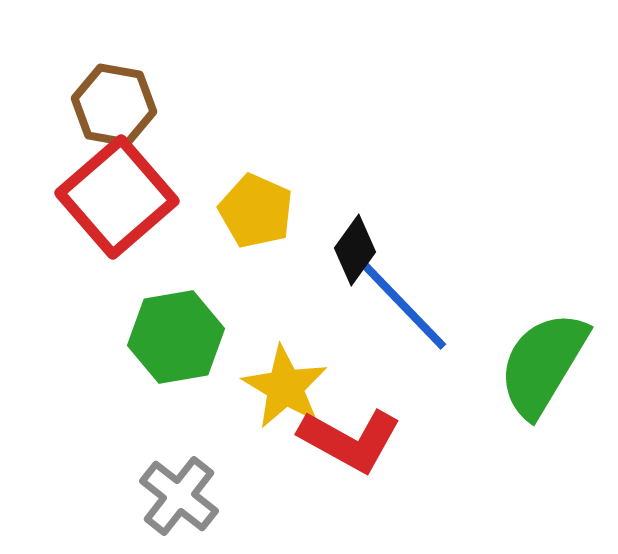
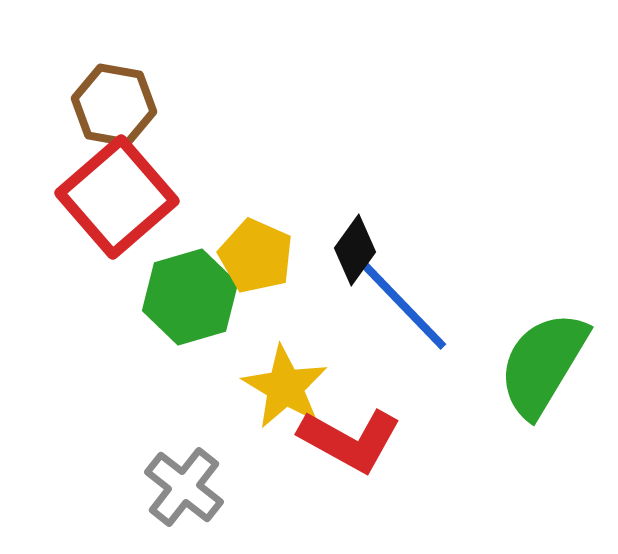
yellow pentagon: moved 45 px down
green hexagon: moved 14 px right, 40 px up; rotated 6 degrees counterclockwise
gray cross: moved 5 px right, 9 px up
